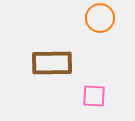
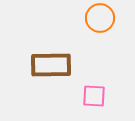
brown rectangle: moved 1 px left, 2 px down
